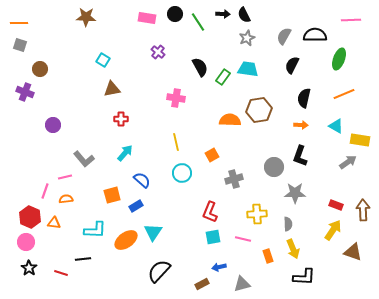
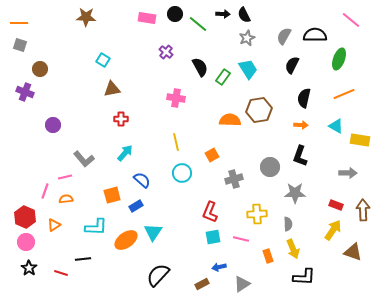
pink line at (351, 20): rotated 42 degrees clockwise
green line at (198, 22): moved 2 px down; rotated 18 degrees counterclockwise
purple cross at (158, 52): moved 8 px right
cyan trapezoid at (248, 69): rotated 50 degrees clockwise
gray arrow at (348, 162): moved 11 px down; rotated 36 degrees clockwise
gray circle at (274, 167): moved 4 px left
red hexagon at (30, 217): moved 5 px left
orange triangle at (54, 223): moved 2 px down; rotated 40 degrees counterclockwise
cyan L-shape at (95, 230): moved 1 px right, 3 px up
pink line at (243, 239): moved 2 px left
black semicircle at (159, 271): moved 1 px left, 4 px down
gray triangle at (242, 284): rotated 18 degrees counterclockwise
